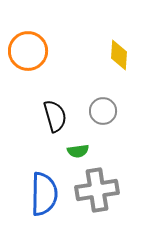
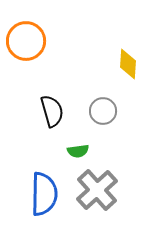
orange circle: moved 2 px left, 10 px up
yellow diamond: moved 9 px right, 9 px down
black semicircle: moved 3 px left, 5 px up
gray cross: rotated 33 degrees counterclockwise
